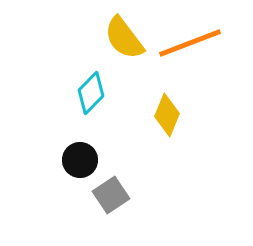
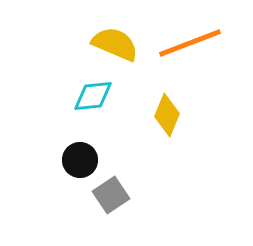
yellow semicircle: moved 9 px left, 6 px down; rotated 150 degrees clockwise
cyan diamond: moved 2 px right, 3 px down; rotated 39 degrees clockwise
